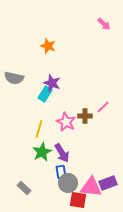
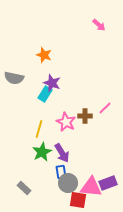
pink arrow: moved 5 px left, 1 px down
orange star: moved 4 px left, 9 px down
pink line: moved 2 px right, 1 px down
